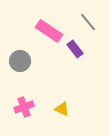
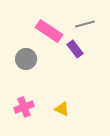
gray line: moved 3 px left, 2 px down; rotated 66 degrees counterclockwise
gray circle: moved 6 px right, 2 px up
